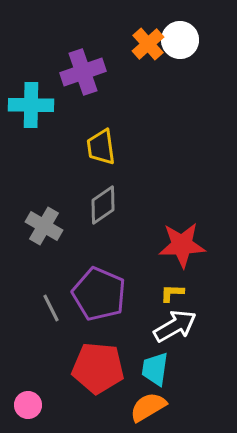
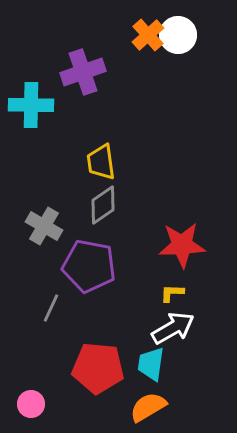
white circle: moved 2 px left, 5 px up
orange cross: moved 9 px up
yellow trapezoid: moved 15 px down
purple pentagon: moved 10 px left, 28 px up; rotated 12 degrees counterclockwise
gray line: rotated 52 degrees clockwise
white arrow: moved 2 px left, 2 px down
cyan trapezoid: moved 4 px left, 5 px up
pink circle: moved 3 px right, 1 px up
